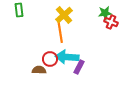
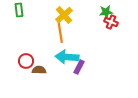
green star: moved 1 px right, 1 px up
red circle: moved 24 px left, 2 px down
